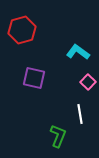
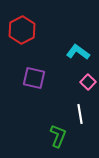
red hexagon: rotated 12 degrees counterclockwise
